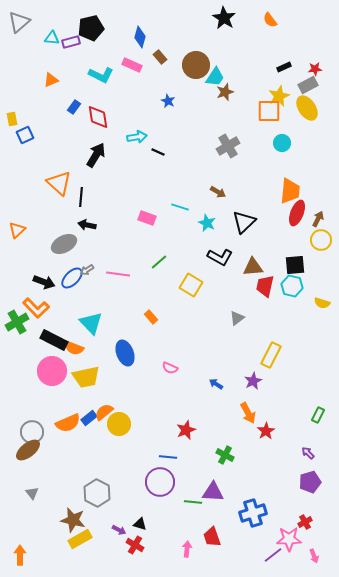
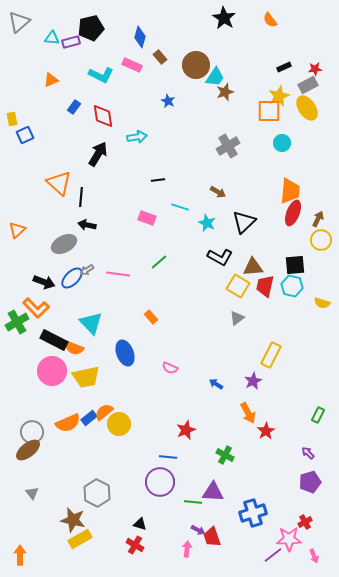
red diamond at (98, 117): moved 5 px right, 1 px up
black line at (158, 152): moved 28 px down; rotated 32 degrees counterclockwise
black arrow at (96, 155): moved 2 px right, 1 px up
red ellipse at (297, 213): moved 4 px left
yellow square at (191, 285): moved 47 px right, 1 px down
purple arrow at (119, 530): moved 79 px right
